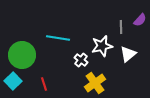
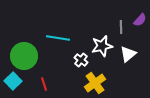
green circle: moved 2 px right, 1 px down
